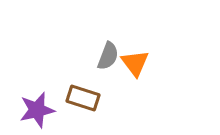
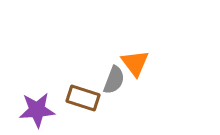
gray semicircle: moved 6 px right, 24 px down
purple star: rotated 9 degrees clockwise
